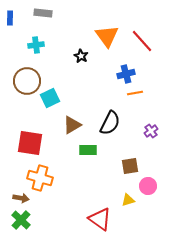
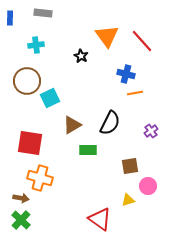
blue cross: rotated 30 degrees clockwise
